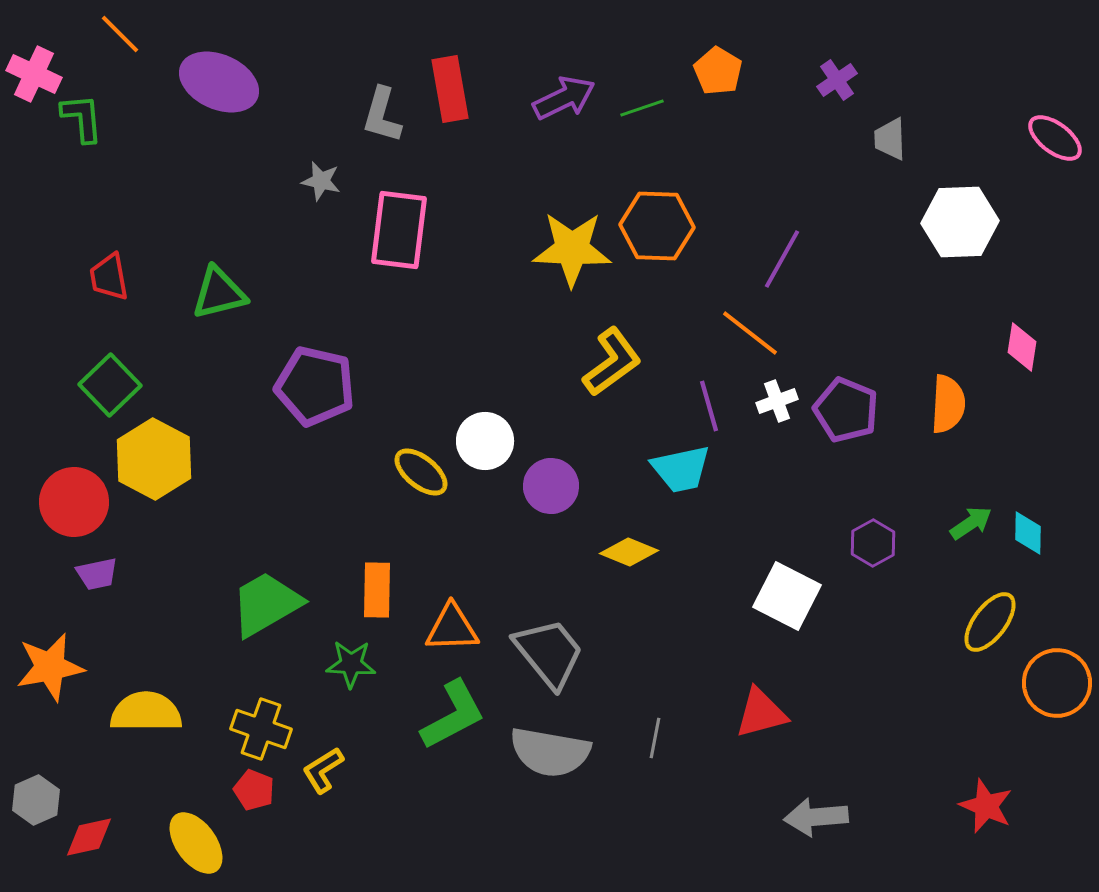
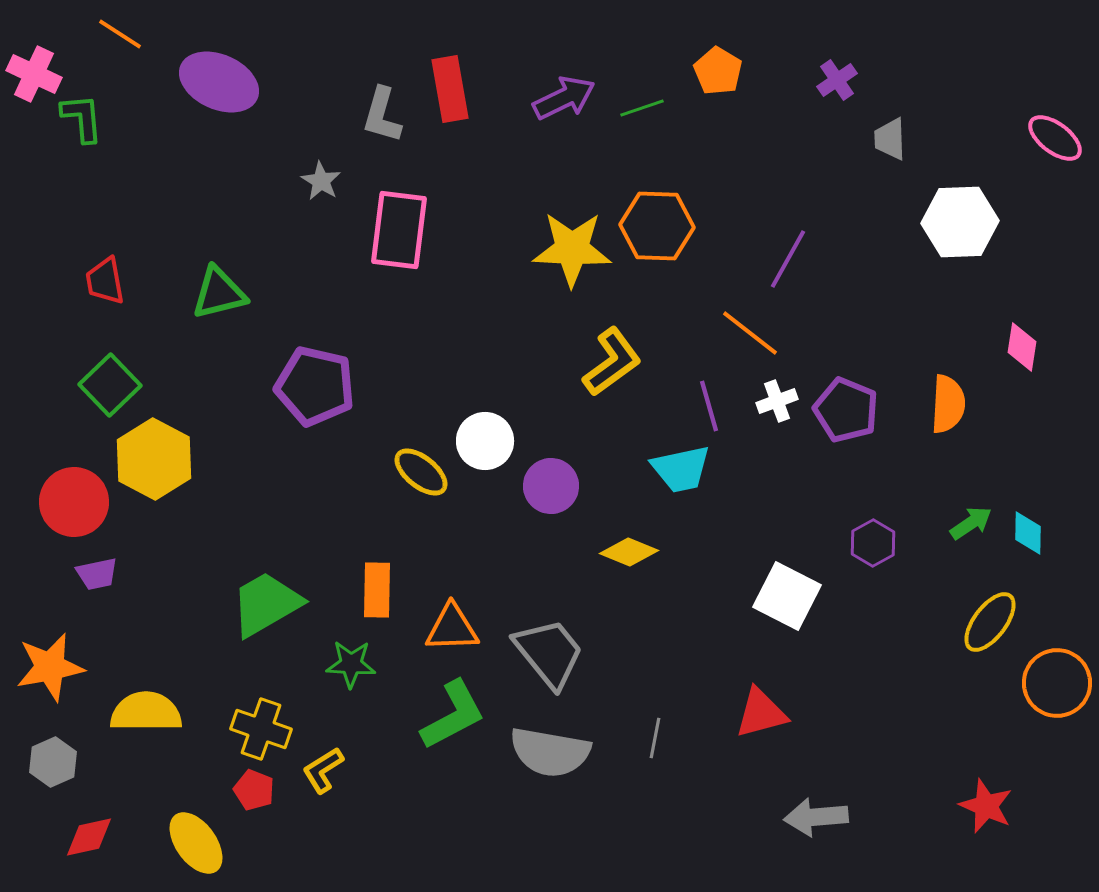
orange line at (120, 34): rotated 12 degrees counterclockwise
gray star at (321, 181): rotated 18 degrees clockwise
purple line at (782, 259): moved 6 px right
red trapezoid at (109, 277): moved 4 px left, 4 px down
gray hexagon at (36, 800): moved 17 px right, 38 px up
